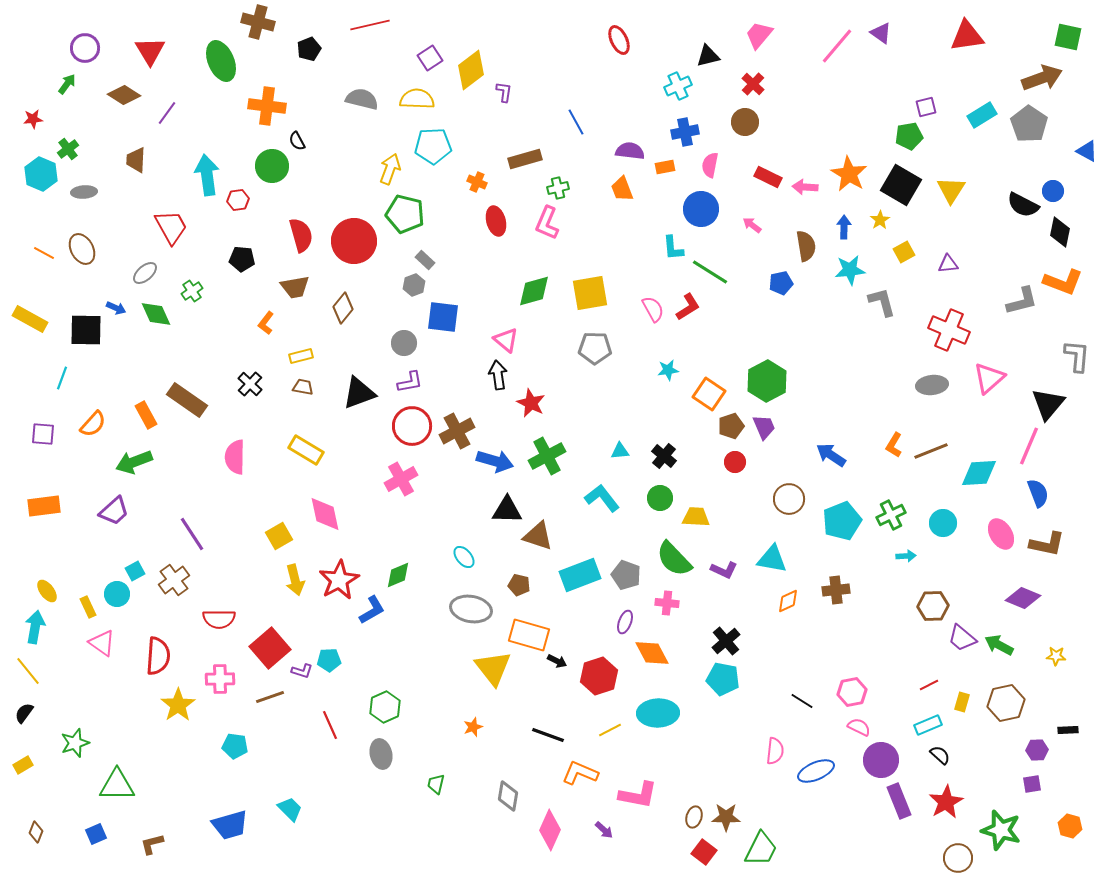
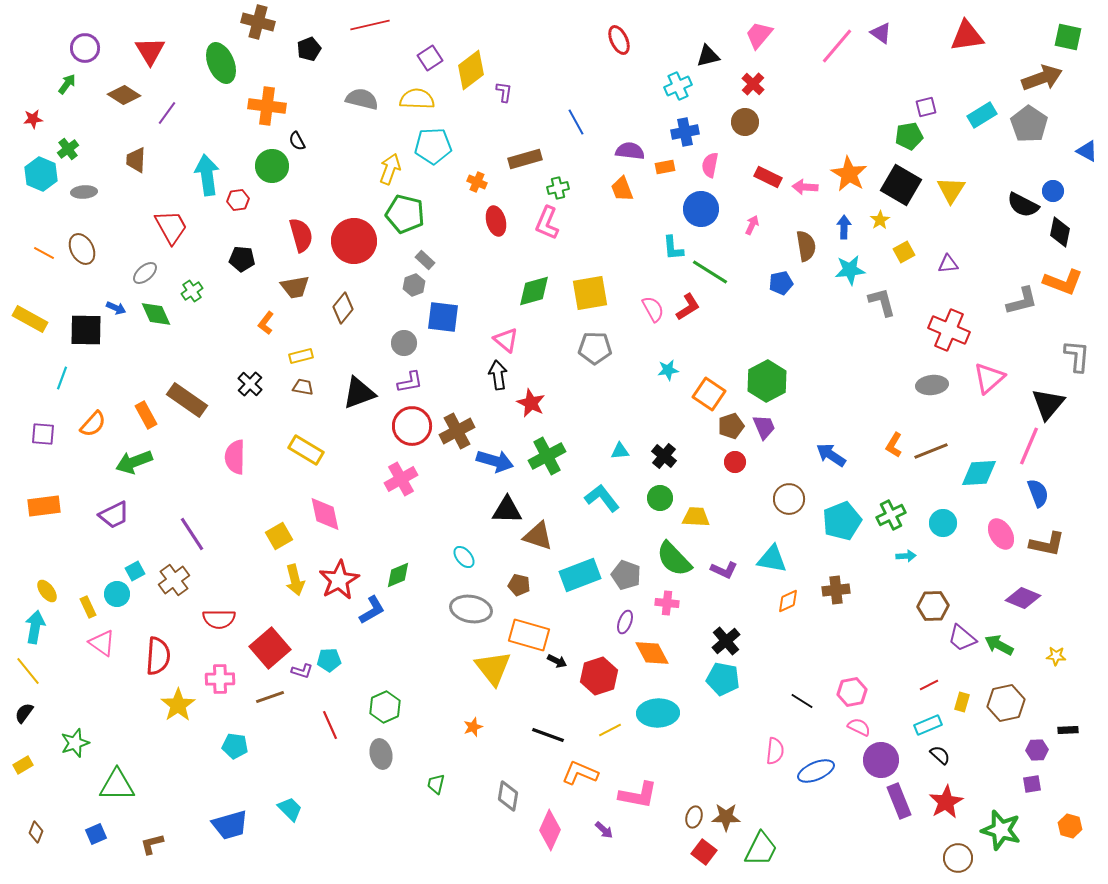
green ellipse at (221, 61): moved 2 px down
pink arrow at (752, 225): rotated 78 degrees clockwise
purple trapezoid at (114, 511): moved 4 px down; rotated 16 degrees clockwise
